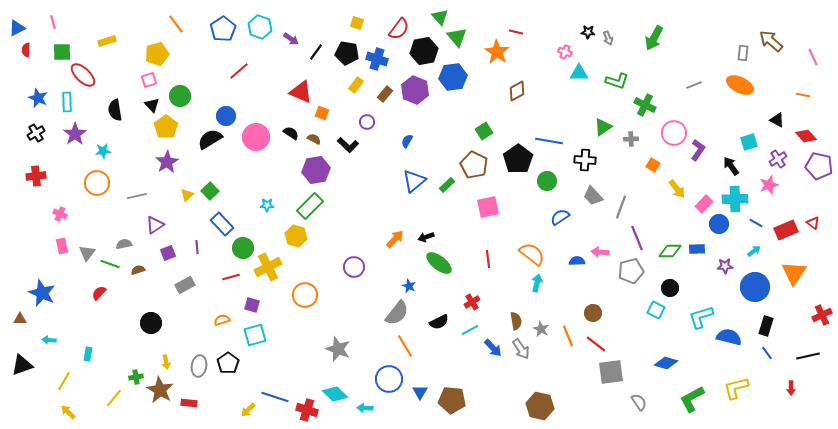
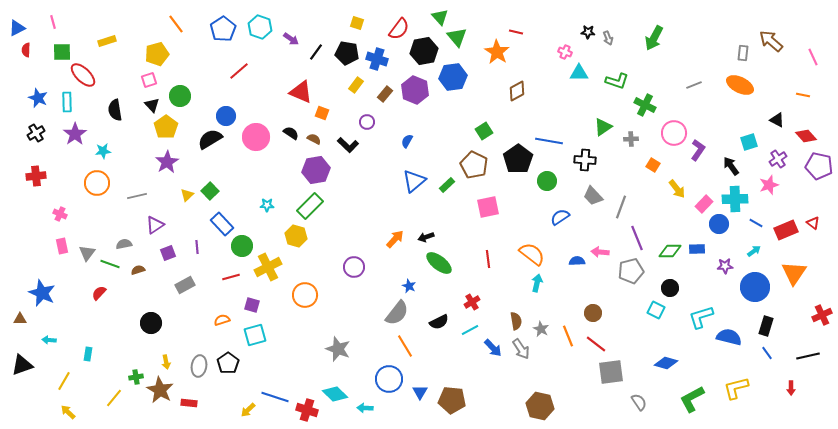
green circle at (243, 248): moved 1 px left, 2 px up
